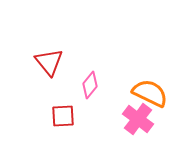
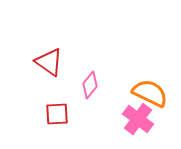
red triangle: rotated 16 degrees counterclockwise
red square: moved 6 px left, 2 px up
